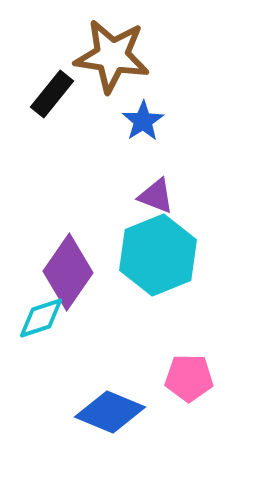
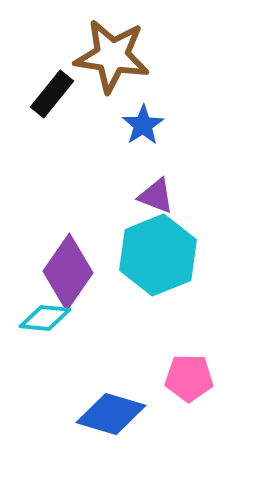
blue star: moved 4 px down
cyan diamond: moved 4 px right; rotated 24 degrees clockwise
blue diamond: moved 1 px right, 2 px down; rotated 6 degrees counterclockwise
